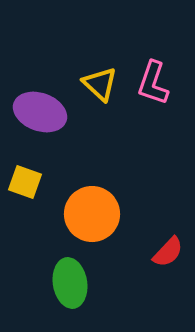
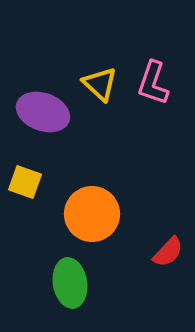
purple ellipse: moved 3 px right
